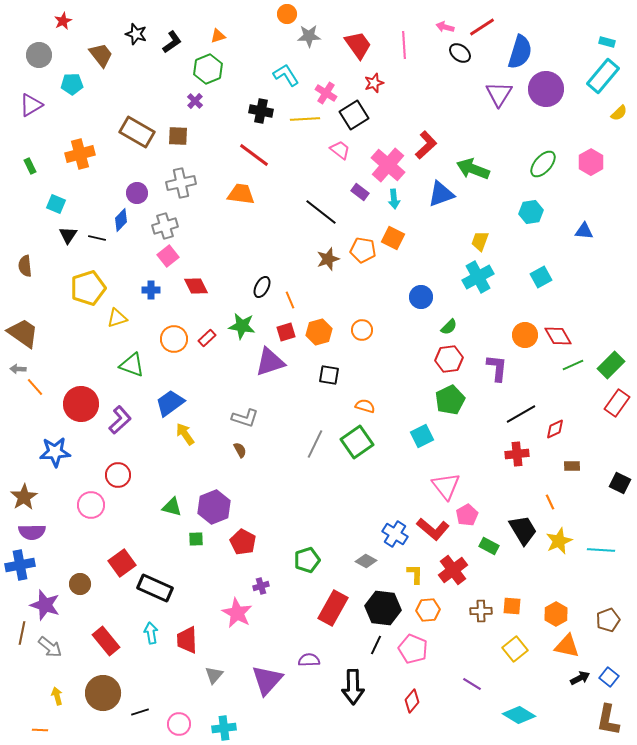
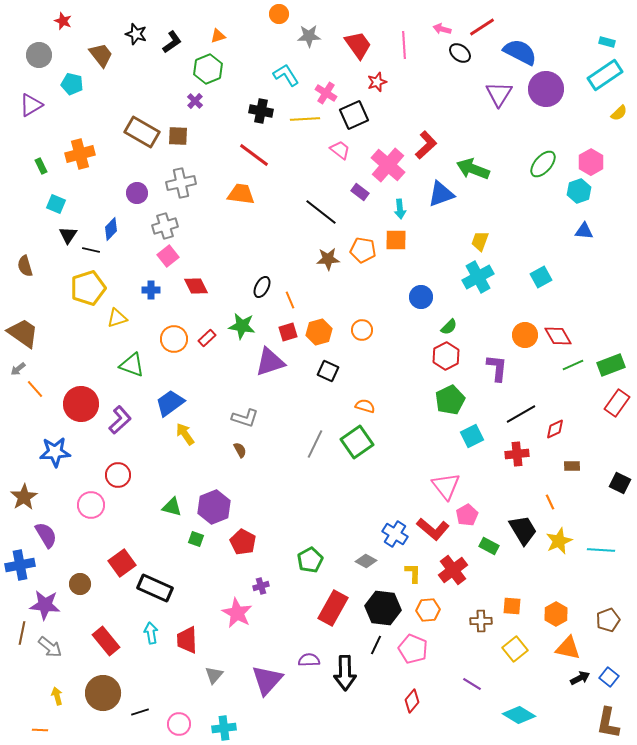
orange circle at (287, 14): moved 8 px left
red star at (63, 21): rotated 24 degrees counterclockwise
pink arrow at (445, 27): moved 3 px left, 2 px down
blue semicircle at (520, 52): rotated 80 degrees counterclockwise
cyan rectangle at (603, 76): moved 2 px right, 1 px up; rotated 16 degrees clockwise
red star at (374, 83): moved 3 px right, 1 px up
cyan pentagon at (72, 84): rotated 15 degrees clockwise
black square at (354, 115): rotated 8 degrees clockwise
brown rectangle at (137, 132): moved 5 px right
green rectangle at (30, 166): moved 11 px right
cyan arrow at (394, 199): moved 6 px right, 10 px down
cyan hexagon at (531, 212): moved 48 px right, 21 px up; rotated 10 degrees counterclockwise
blue diamond at (121, 220): moved 10 px left, 9 px down
black line at (97, 238): moved 6 px left, 12 px down
orange square at (393, 238): moved 3 px right, 2 px down; rotated 25 degrees counterclockwise
brown star at (328, 259): rotated 15 degrees clockwise
brown semicircle at (25, 266): rotated 10 degrees counterclockwise
red square at (286, 332): moved 2 px right
red hexagon at (449, 359): moved 3 px left, 3 px up; rotated 20 degrees counterclockwise
green rectangle at (611, 365): rotated 24 degrees clockwise
gray arrow at (18, 369): rotated 42 degrees counterclockwise
black square at (329, 375): moved 1 px left, 4 px up; rotated 15 degrees clockwise
orange line at (35, 387): moved 2 px down
cyan square at (422, 436): moved 50 px right
purple semicircle at (32, 532): moved 14 px right, 3 px down; rotated 120 degrees counterclockwise
green square at (196, 539): rotated 21 degrees clockwise
green pentagon at (307, 560): moved 3 px right; rotated 10 degrees counterclockwise
yellow L-shape at (415, 574): moved 2 px left, 1 px up
purple star at (45, 605): rotated 12 degrees counterclockwise
brown cross at (481, 611): moved 10 px down
orange triangle at (567, 646): moved 1 px right, 2 px down
black arrow at (353, 687): moved 8 px left, 14 px up
brown L-shape at (608, 720): moved 3 px down
